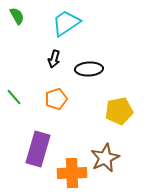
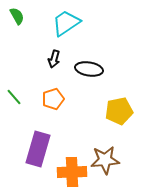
black ellipse: rotated 12 degrees clockwise
orange pentagon: moved 3 px left
brown star: moved 2 px down; rotated 20 degrees clockwise
orange cross: moved 1 px up
